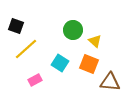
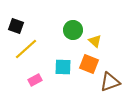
cyan square: moved 3 px right, 4 px down; rotated 30 degrees counterclockwise
brown triangle: rotated 25 degrees counterclockwise
